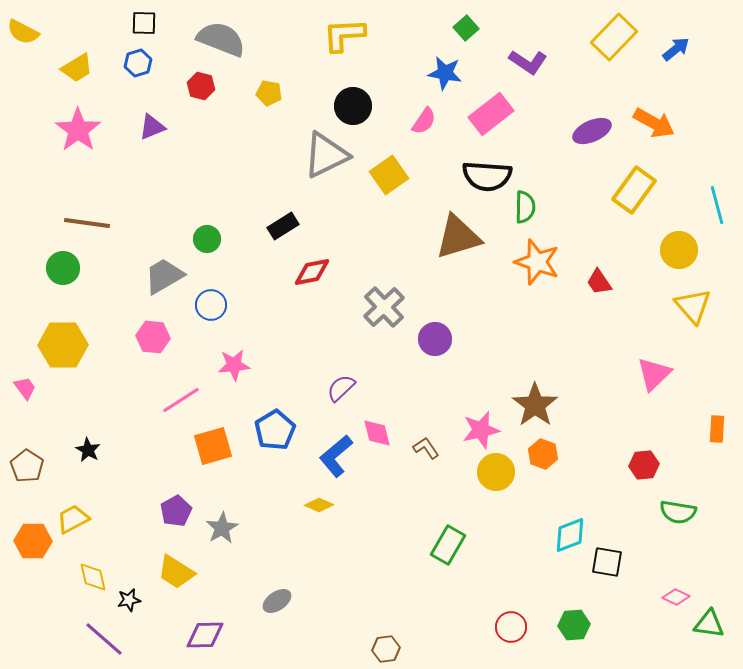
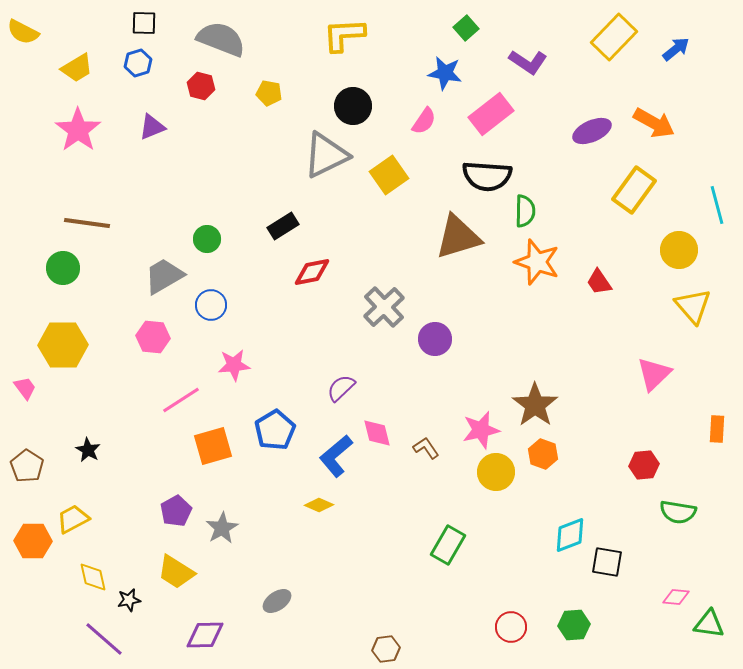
green semicircle at (525, 207): moved 4 px down
pink diamond at (676, 597): rotated 20 degrees counterclockwise
